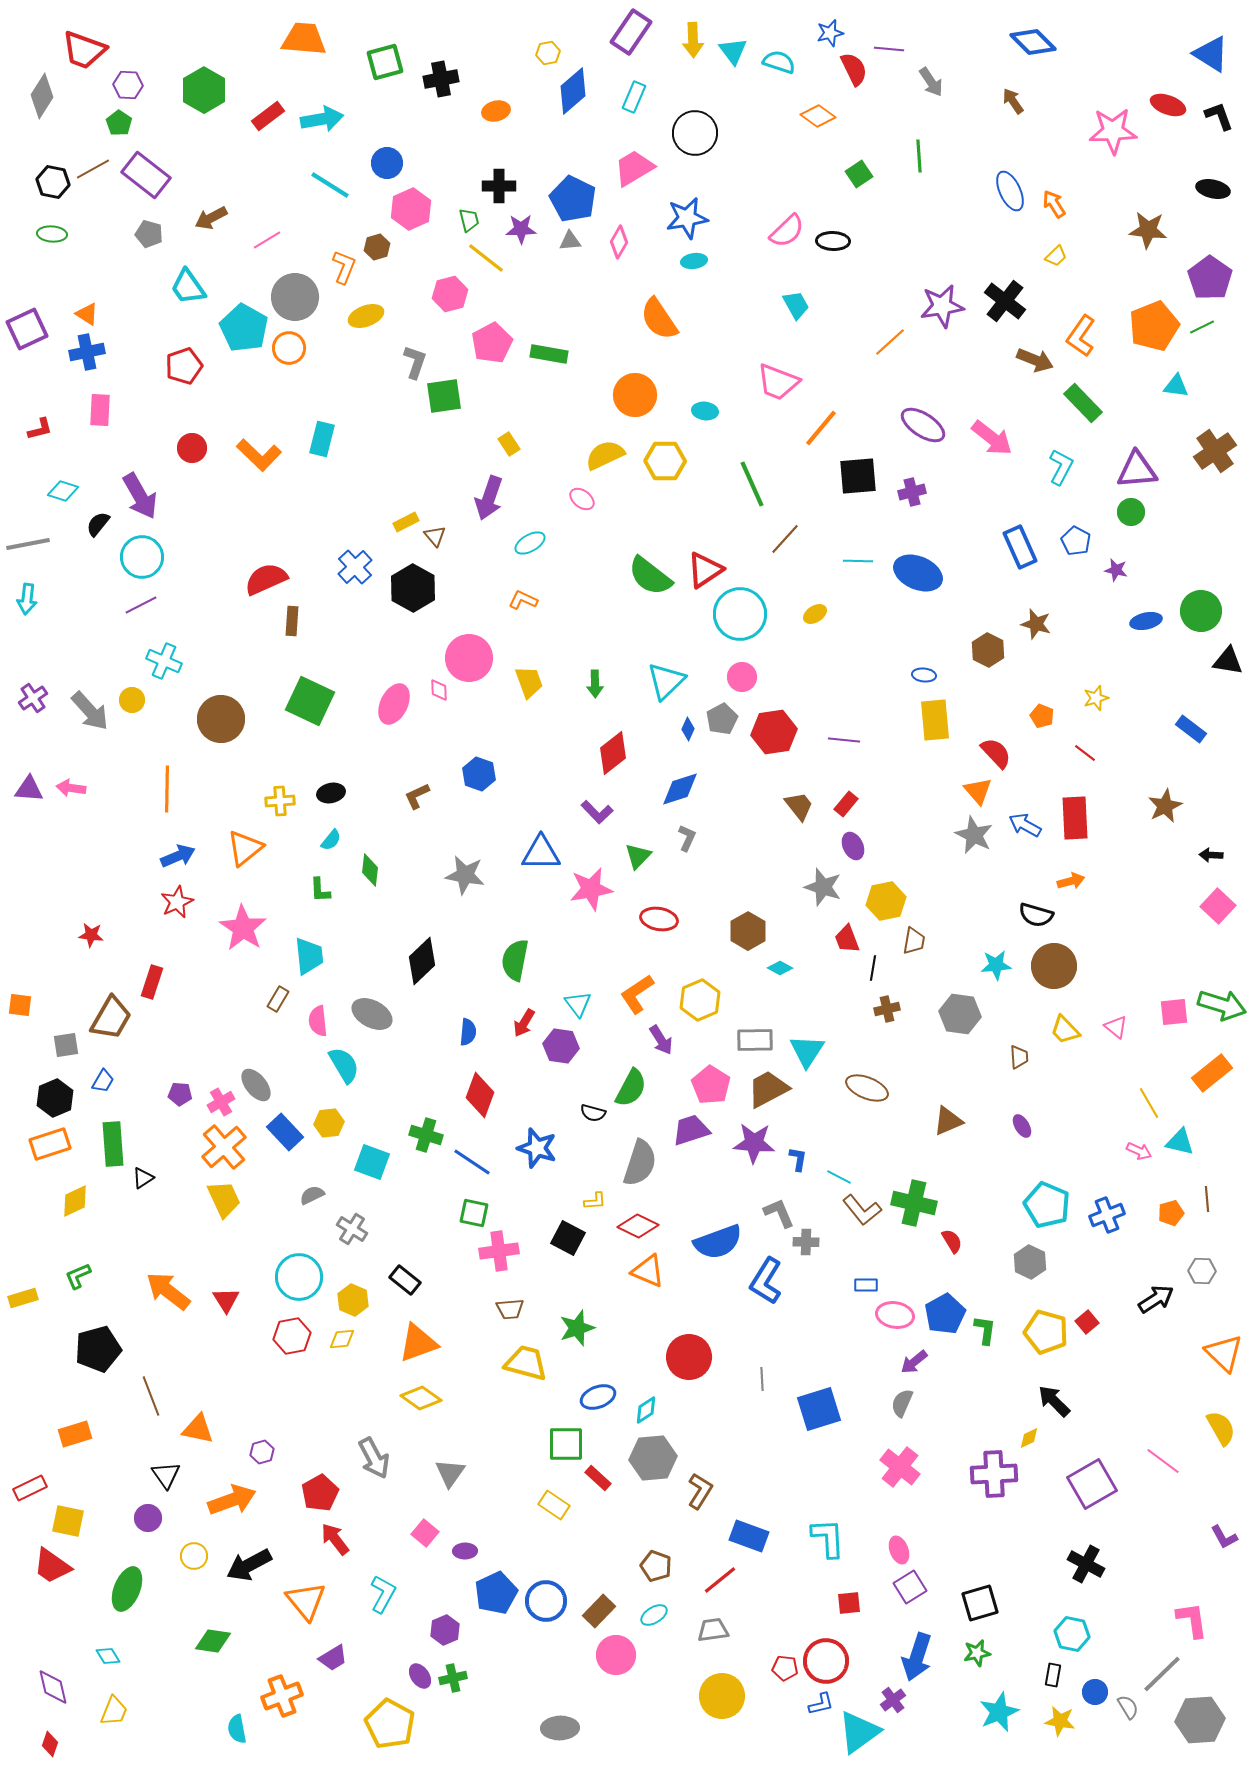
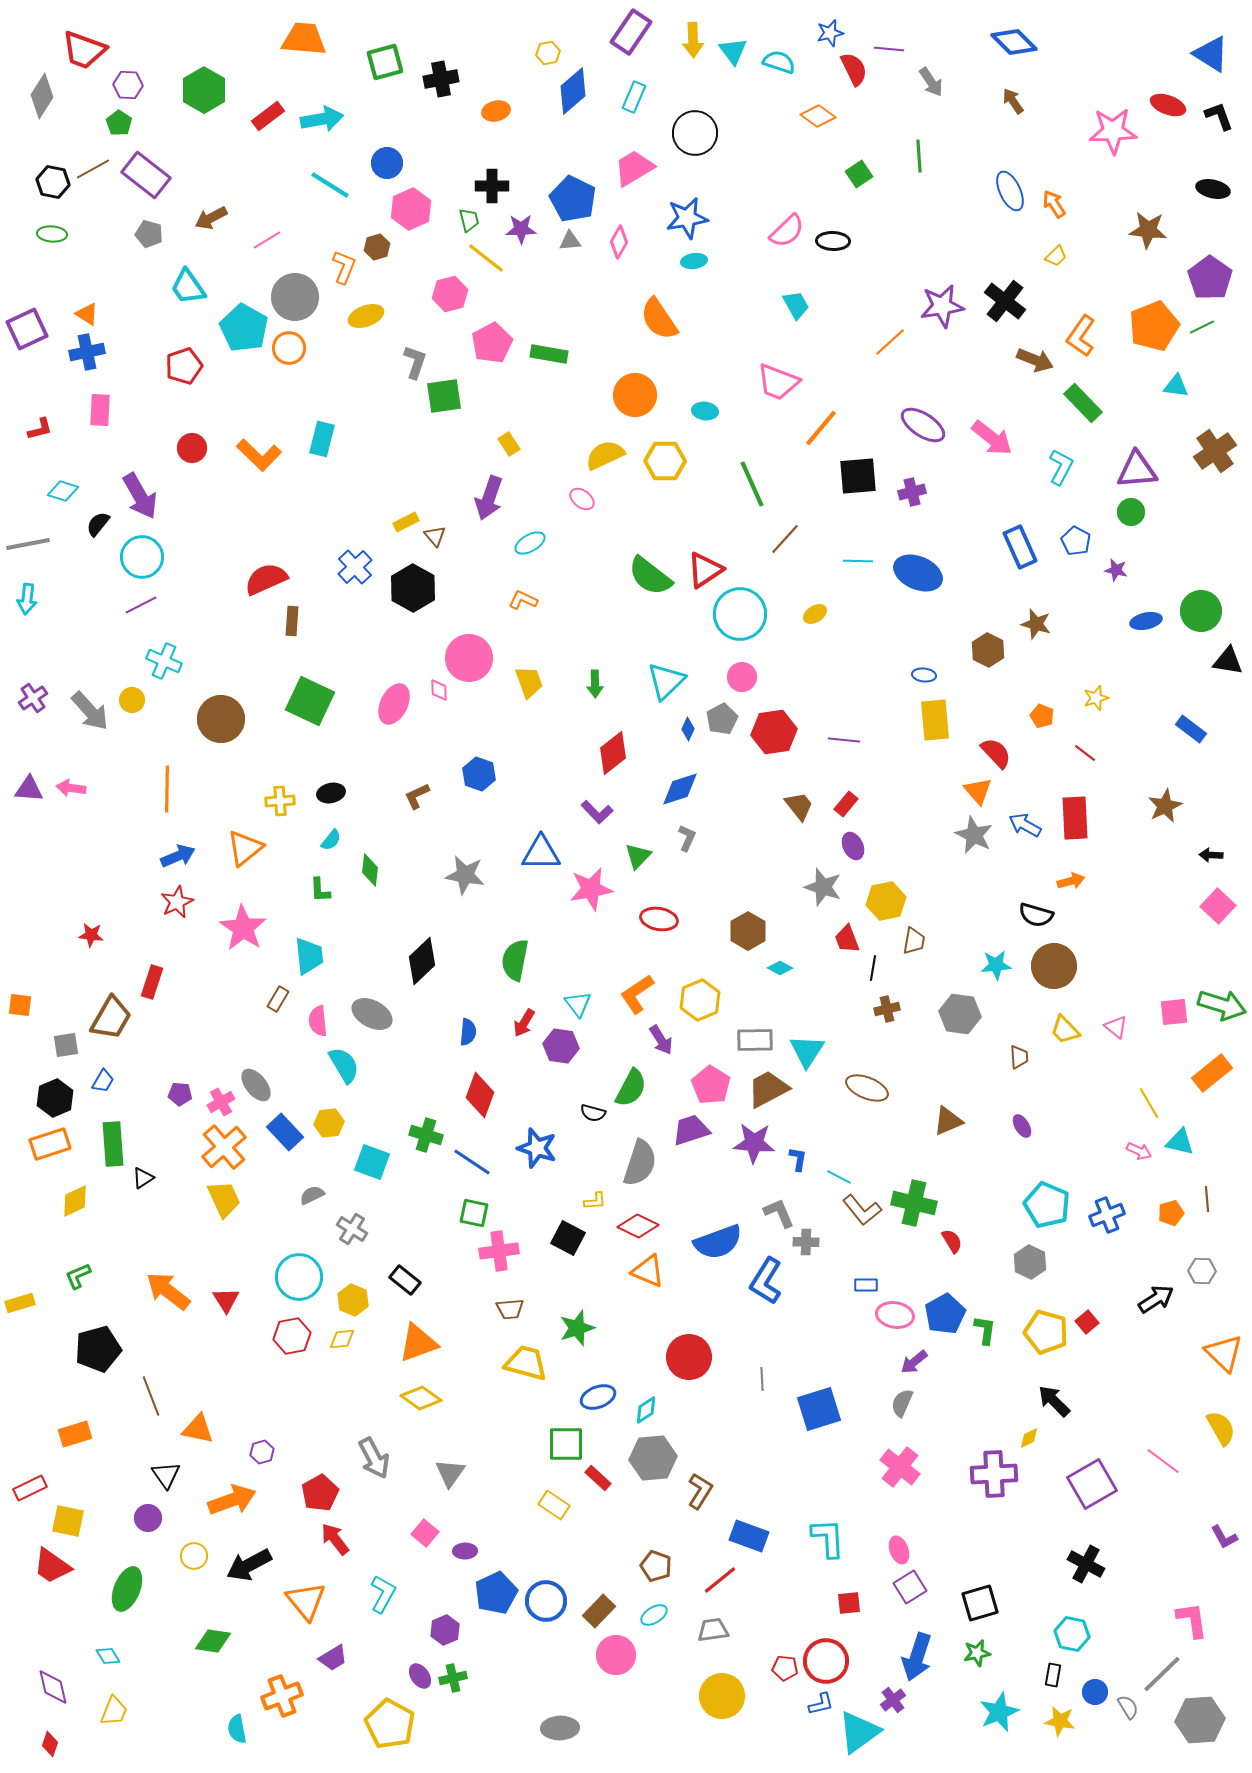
blue diamond at (1033, 42): moved 19 px left
black cross at (499, 186): moved 7 px left
yellow rectangle at (23, 1298): moved 3 px left, 5 px down
